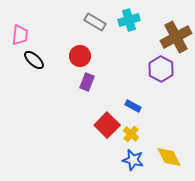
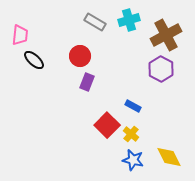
brown cross: moved 10 px left, 2 px up
